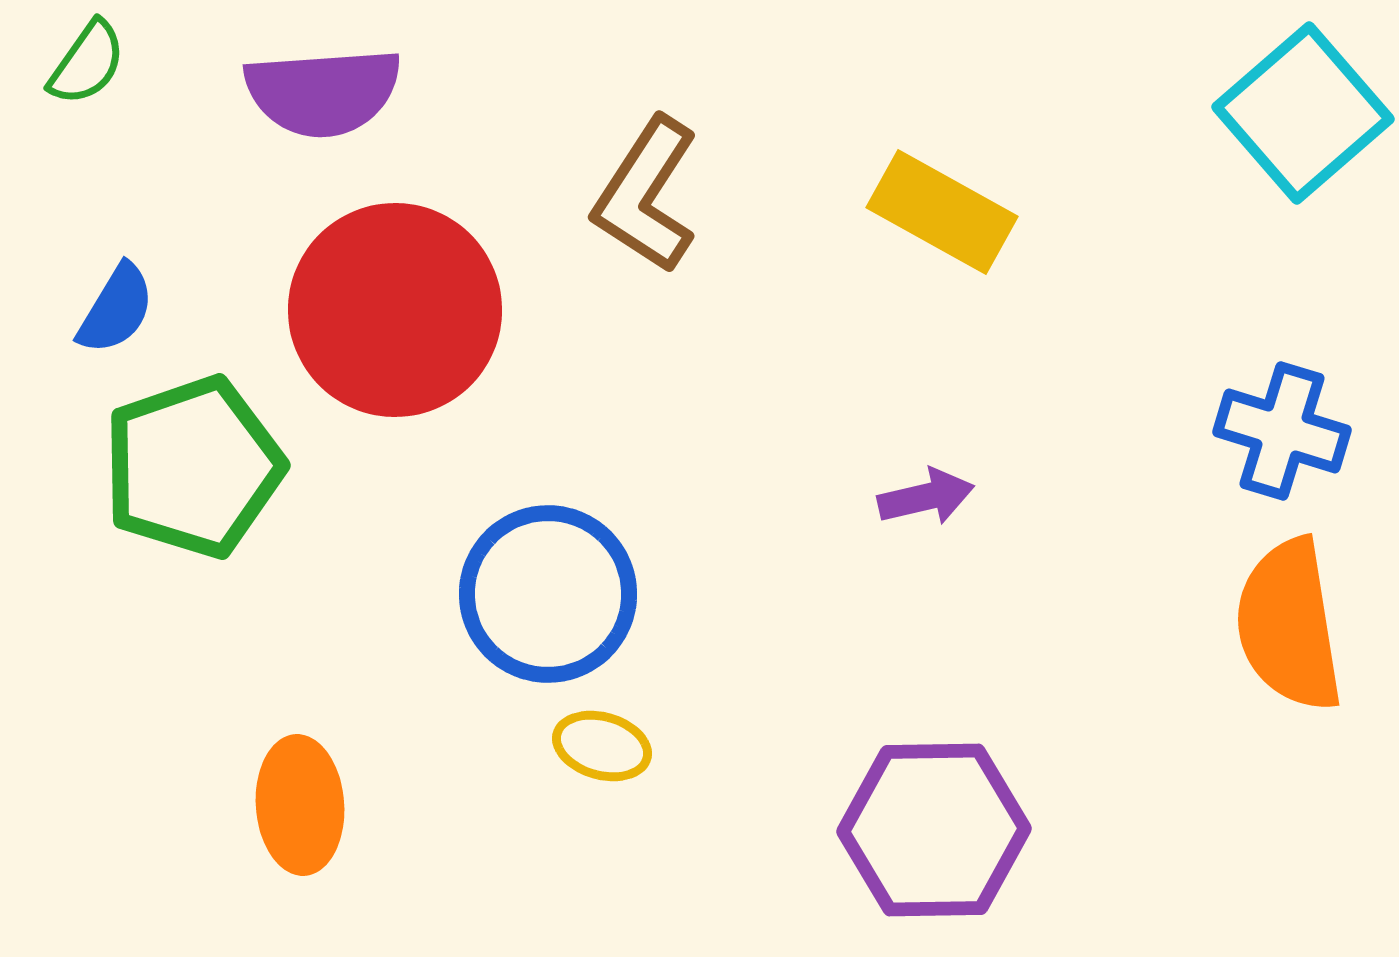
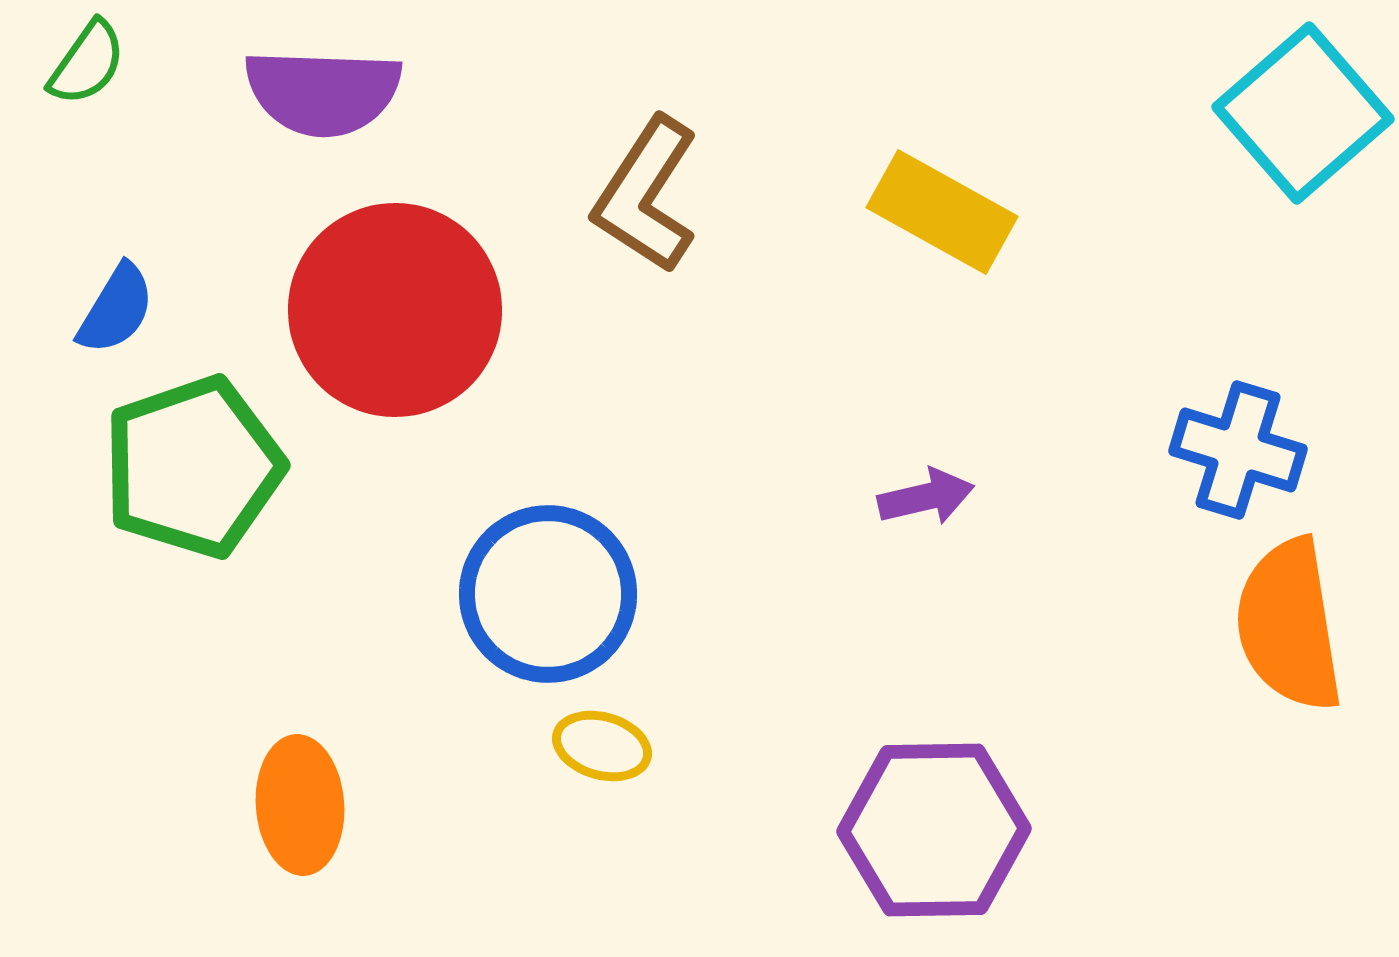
purple semicircle: rotated 6 degrees clockwise
blue cross: moved 44 px left, 19 px down
